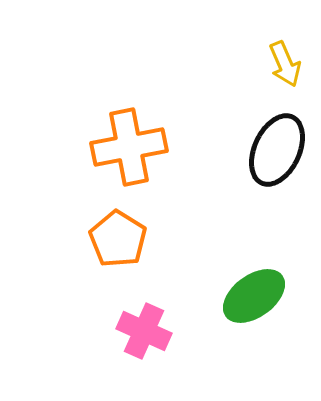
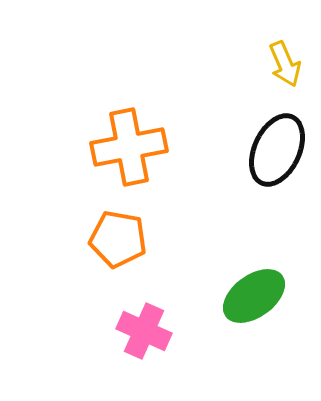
orange pentagon: rotated 22 degrees counterclockwise
